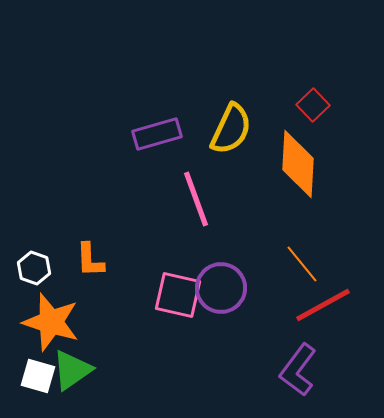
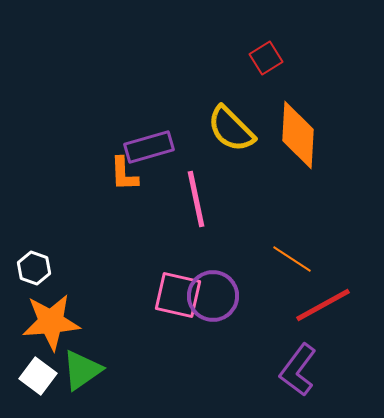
red square: moved 47 px left, 47 px up; rotated 12 degrees clockwise
yellow semicircle: rotated 110 degrees clockwise
purple rectangle: moved 8 px left, 13 px down
orange diamond: moved 29 px up
pink line: rotated 8 degrees clockwise
orange L-shape: moved 34 px right, 86 px up
orange line: moved 10 px left, 5 px up; rotated 18 degrees counterclockwise
purple circle: moved 8 px left, 8 px down
orange star: rotated 22 degrees counterclockwise
green triangle: moved 10 px right
white square: rotated 21 degrees clockwise
